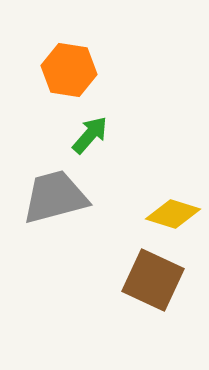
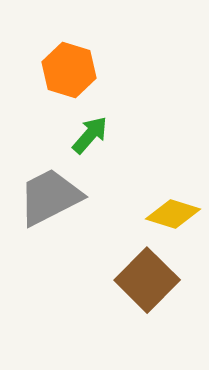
orange hexagon: rotated 8 degrees clockwise
gray trapezoid: moved 5 px left; rotated 12 degrees counterclockwise
brown square: moved 6 px left; rotated 20 degrees clockwise
